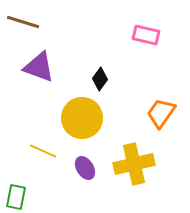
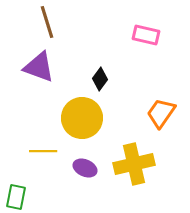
brown line: moved 24 px right; rotated 56 degrees clockwise
yellow line: rotated 24 degrees counterclockwise
purple ellipse: rotated 35 degrees counterclockwise
